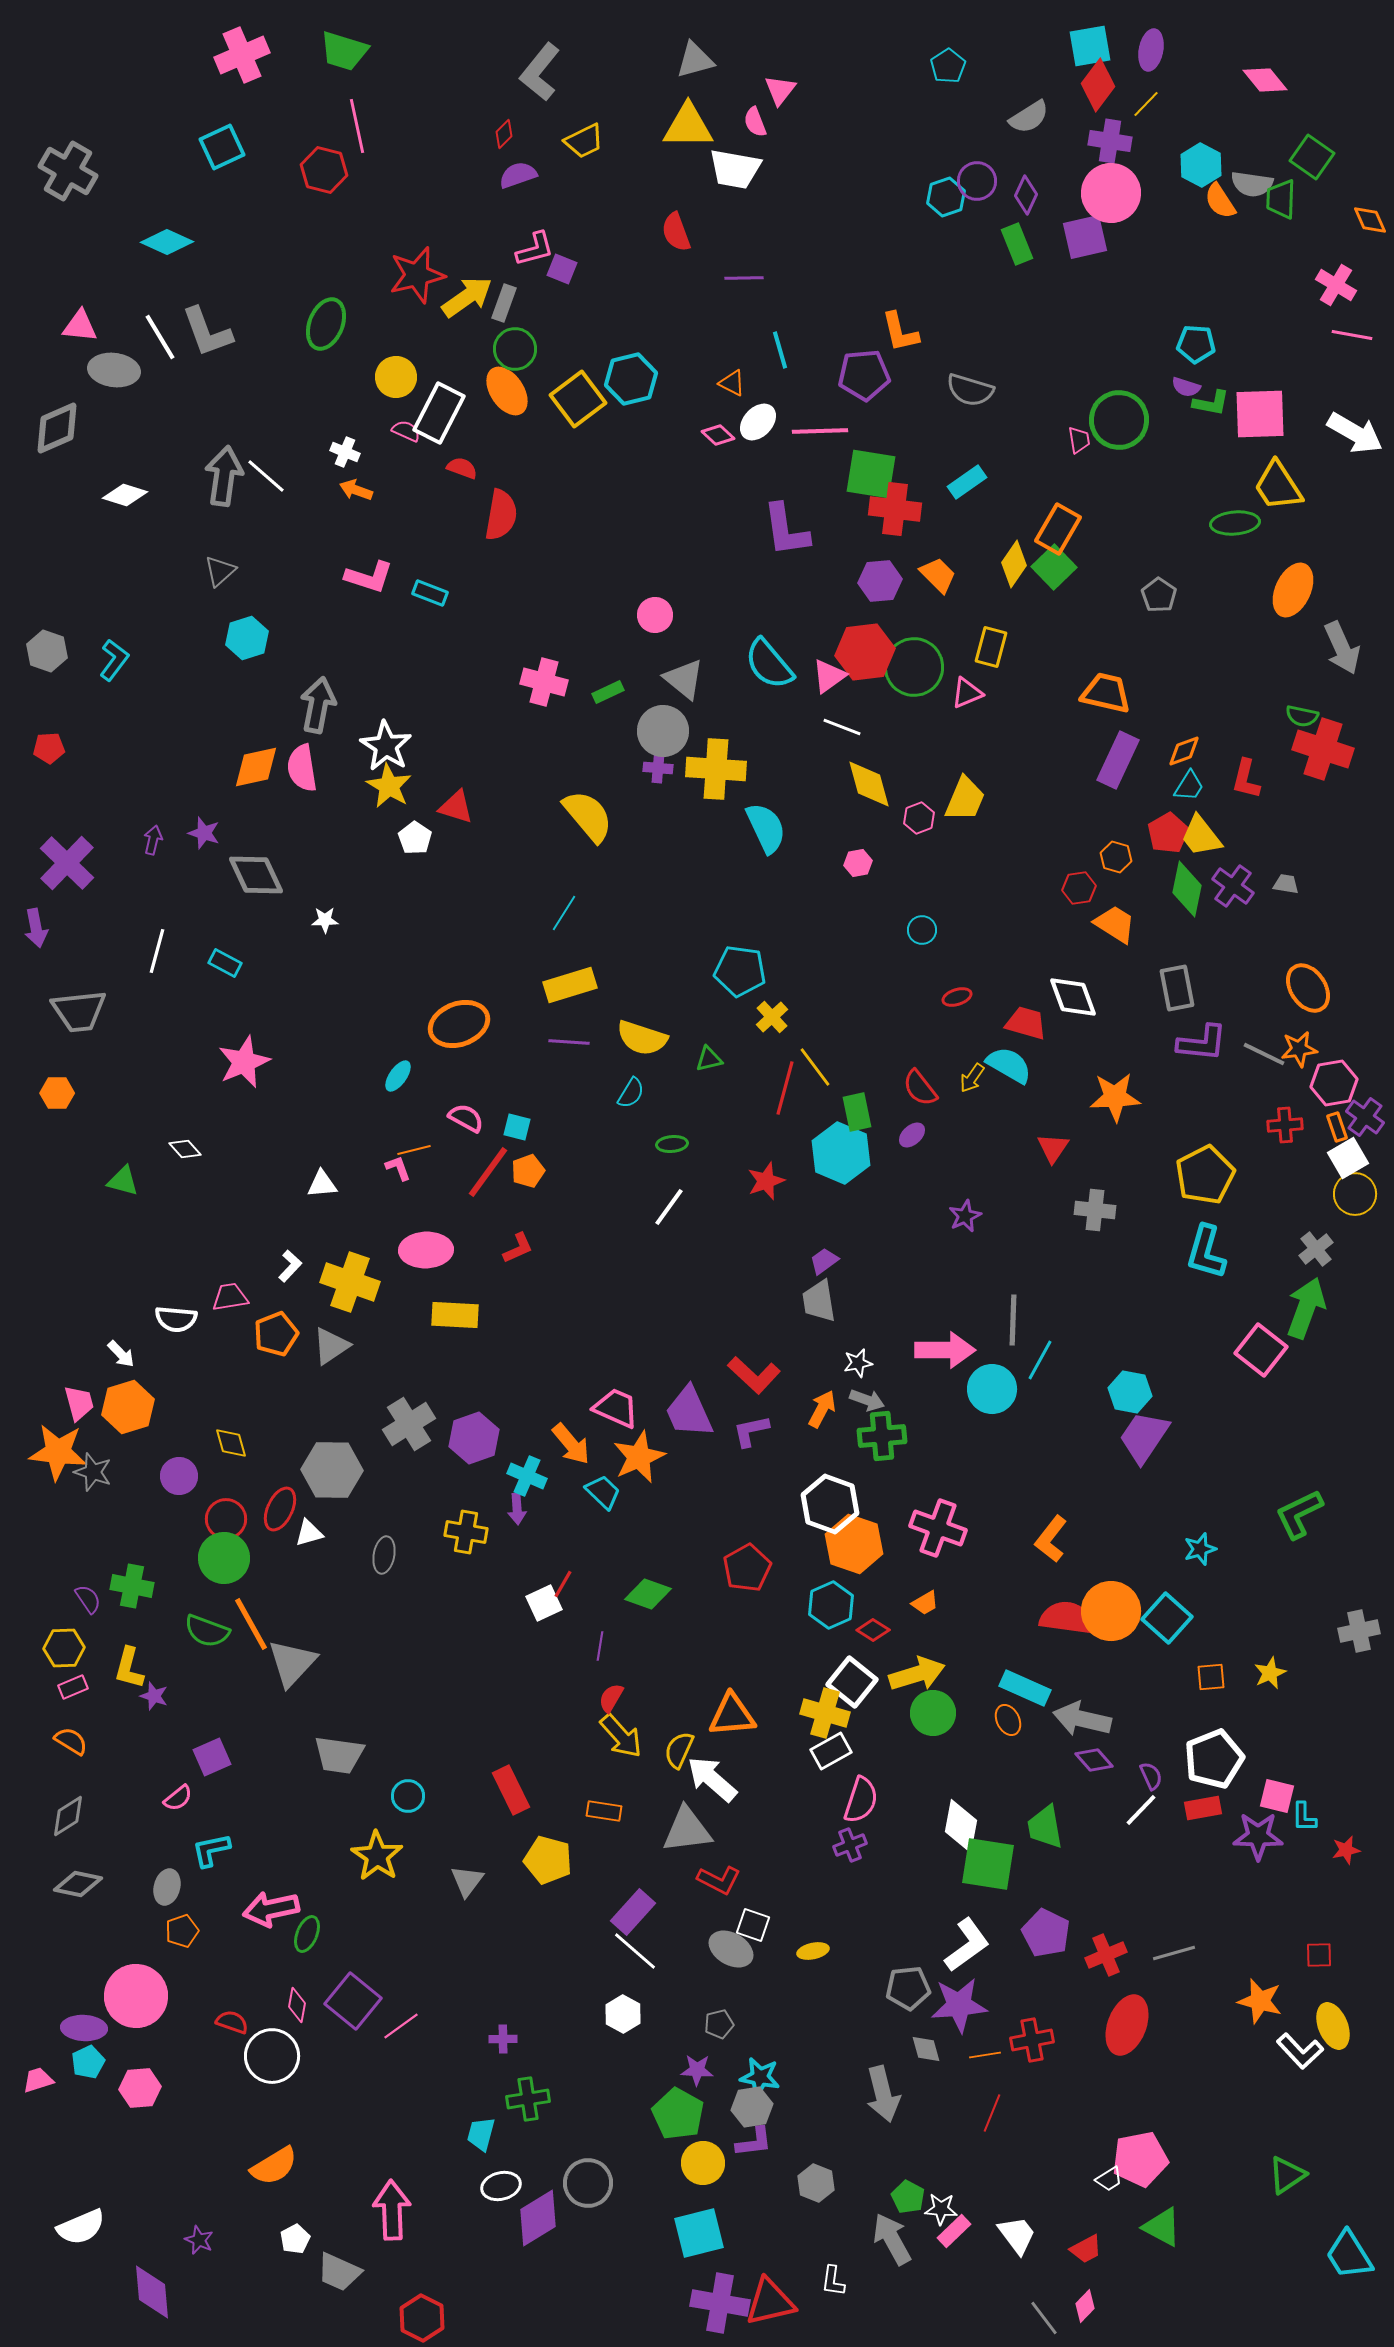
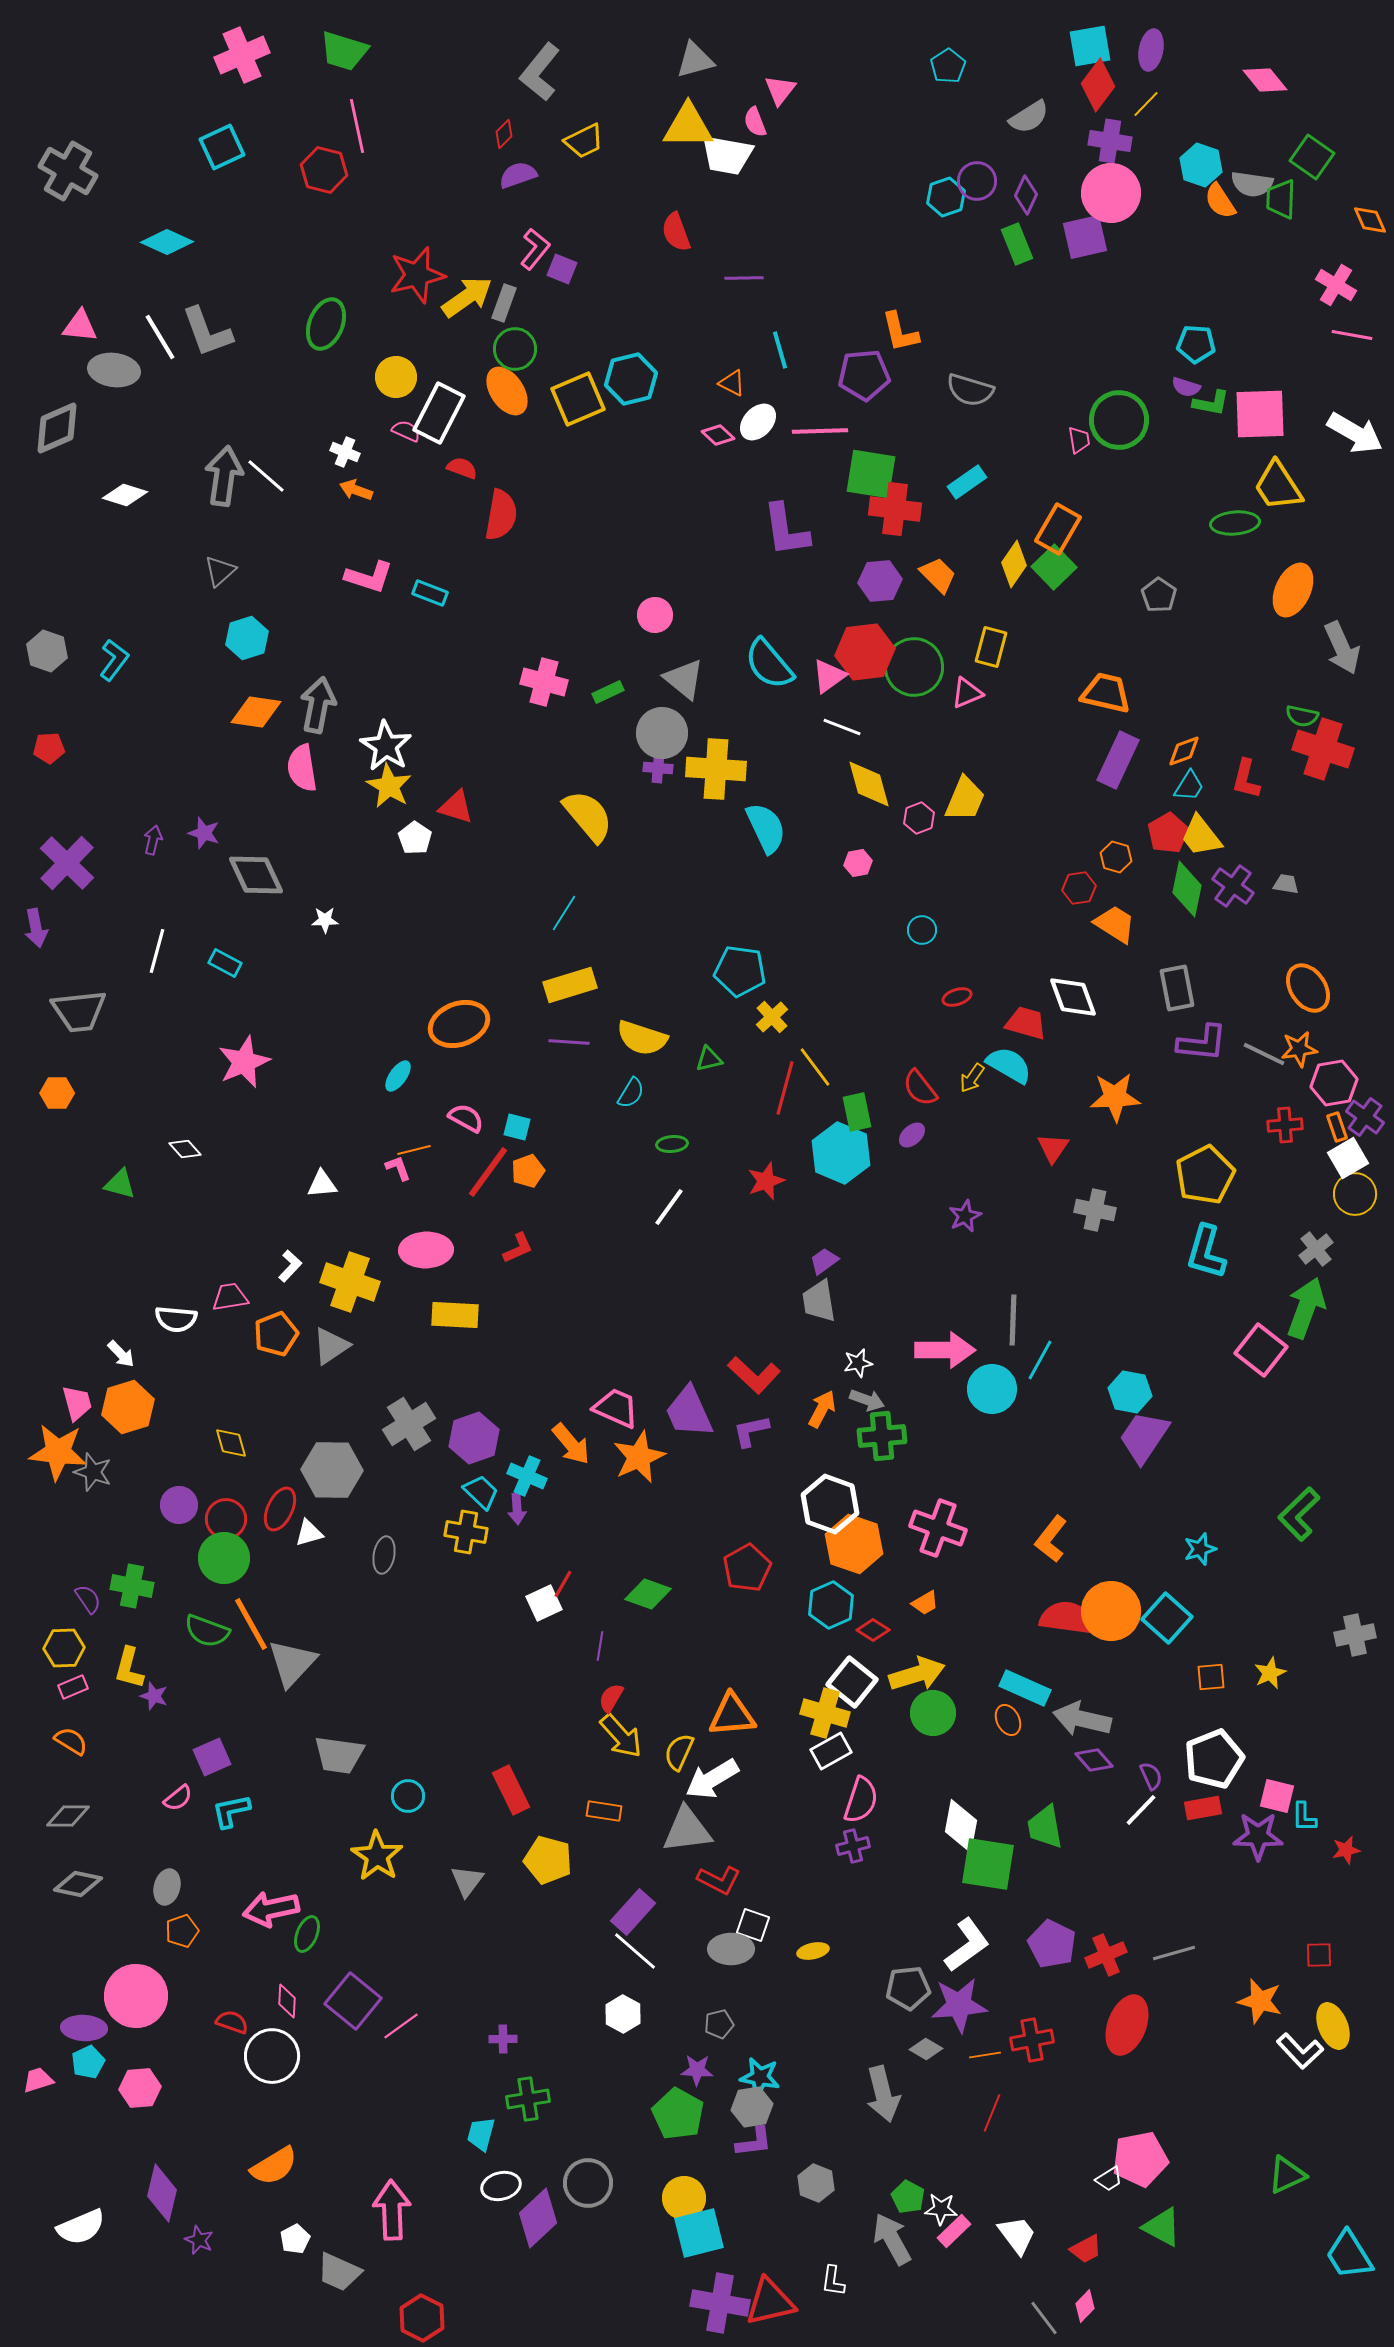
cyan hexagon at (1201, 165): rotated 9 degrees counterclockwise
white trapezoid at (735, 169): moved 8 px left, 14 px up
pink L-shape at (535, 249): rotated 36 degrees counterclockwise
yellow square at (578, 399): rotated 14 degrees clockwise
gray circle at (663, 731): moved 1 px left, 2 px down
orange diamond at (256, 767): moved 55 px up; rotated 21 degrees clockwise
green triangle at (123, 1181): moved 3 px left, 3 px down
gray cross at (1095, 1210): rotated 6 degrees clockwise
pink trapezoid at (79, 1403): moved 2 px left
purple circle at (179, 1476): moved 29 px down
cyan trapezoid at (603, 1492): moved 122 px left
green L-shape at (1299, 1514): rotated 18 degrees counterclockwise
gray cross at (1359, 1631): moved 4 px left, 4 px down
yellow semicircle at (679, 1750): moved 2 px down
white arrow at (712, 1779): rotated 72 degrees counterclockwise
gray diamond at (68, 1816): rotated 33 degrees clockwise
purple cross at (850, 1845): moved 3 px right, 1 px down; rotated 8 degrees clockwise
cyan L-shape at (211, 1850): moved 20 px right, 39 px up
purple pentagon at (1046, 1933): moved 6 px right, 11 px down
gray ellipse at (731, 1949): rotated 30 degrees counterclockwise
pink diamond at (297, 2005): moved 10 px left, 4 px up; rotated 8 degrees counterclockwise
gray diamond at (926, 2049): rotated 44 degrees counterclockwise
yellow circle at (703, 2163): moved 19 px left, 35 px down
green triangle at (1287, 2175): rotated 9 degrees clockwise
purple diamond at (538, 2218): rotated 12 degrees counterclockwise
purple diamond at (152, 2292): moved 10 px right, 99 px up; rotated 18 degrees clockwise
